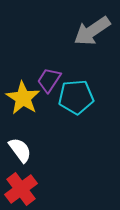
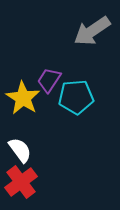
red cross: moved 7 px up
